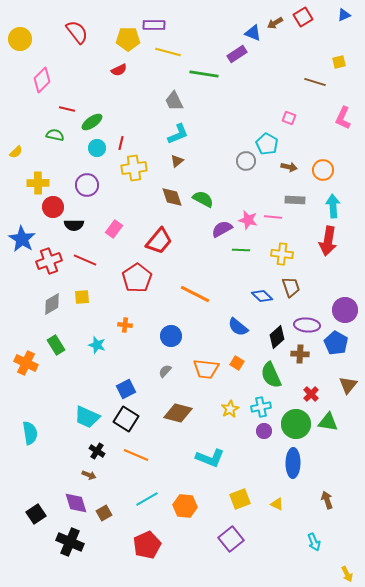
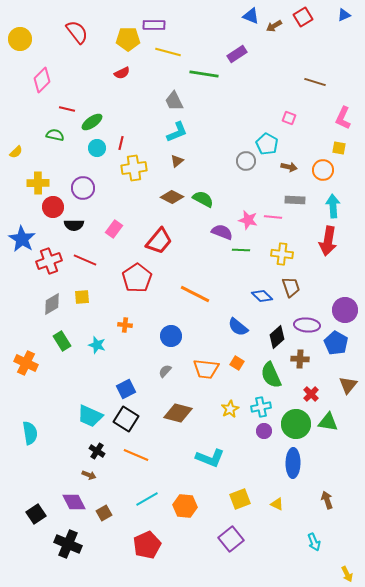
brown arrow at (275, 23): moved 1 px left, 3 px down
blue triangle at (253, 33): moved 2 px left, 17 px up
yellow square at (339, 62): moved 86 px down; rotated 24 degrees clockwise
red semicircle at (119, 70): moved 3 px right, 3 px down
cyan L-shape at (178, 134): moved 1 px left, 2 px up
purple circle at (87, 185): moved 4 px left, 3 px down
brown diamond at (172, 197): rotated 45 degrees counterclockwise
purple semicircle at (222, 229): moved 3 px down; rotated 50 degrees clockwise
green rectangle at (56, 345): moved 6 px right, 4 px up
brown cross at (300, 354): moved 5 px down
cyan trapezoid at (87, 417): moved 3 px right, 1 px up
purple diamond at (76, 503): moved 2 px left, 1 px up; rotated 10 degrees counterclockwise
black cross at (70, 542): moved 2 px left, 2 px down
